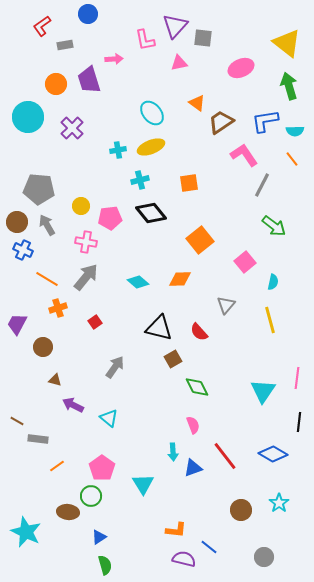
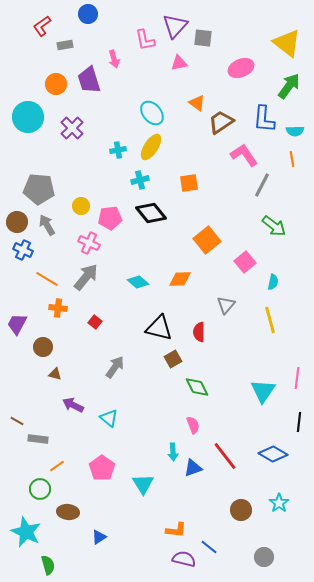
pink arrow at (114, 59): rotated 78 degrees clockwise
green arrow at (289, 86): rotated 52 degrees clockwise
blue L-shape at (265, 121): moved 1 px left, 2 px up; rotated 76 degrees counterclockwise
yellow ellipse at (151, 147): rotated 36 degrees counterclockwise
orange line at (292, 159): rotated 28 degrees clockwise
orange square at (200, 240): moved 7 px right
pink cross at (86, 242): moved 3 px right, 1 px down; rotated 15 degrees clockwise
orange cross at (58, 308): rotated 24 degrees clockwise
red square at (95, 322): rotated 16 degrees counterclockwise
red semicircle at (199, 332): rotated 42 degrees clockwise
brown triangle at (55, 380): moved 6 px up
green circle at (91, 496): moved 51 px left, 7 px up
green semicircle at (105, 565): moved 57 px left
